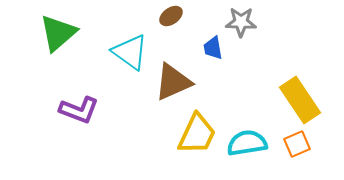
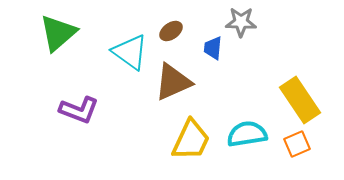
brown ellipse: moved 15 px down
blue trapezoid: rotated 15 degrees clockwise
yellow trapezoid: moved 6 px left, 6 px down
cyan semicircle: moved 9 px up
